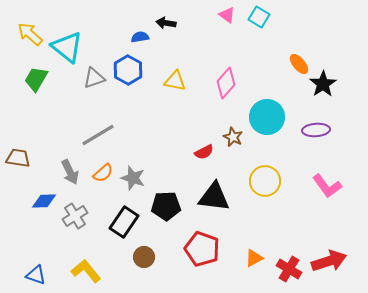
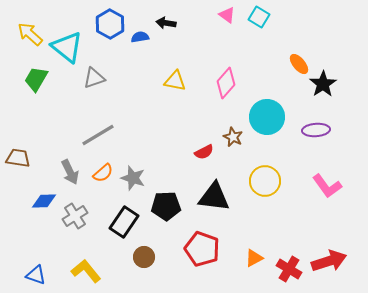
blue hexagon: moved 18 px left, 46 px up
